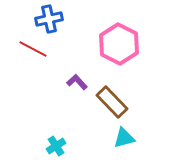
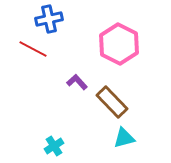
cyan cross: moved 2 px left
